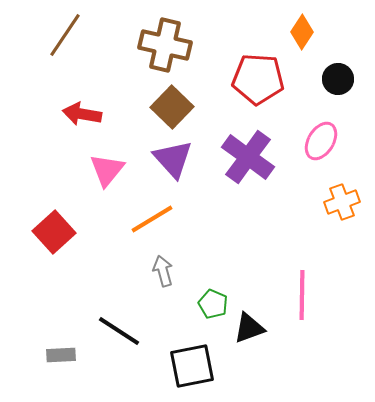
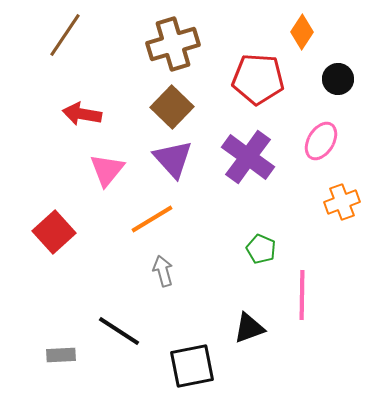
brown cross: moved 8 px right, 1 px up; rotated 30 degrees counterclockwise
green pentagon: moved 48 px right, 55 px up
